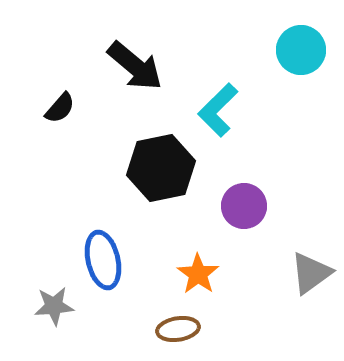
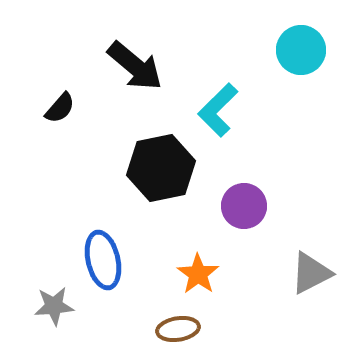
gray triangle: rotated 9 degrees clockwise
